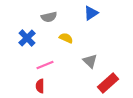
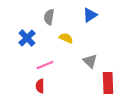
blue triangle: moved 1 px left, 2 px down
gray semicircle: rotated 112 degrees clockwise
red rectangle: rotated 50 degrees counterclockwise
